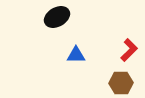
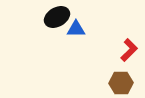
blue triangle: moved 26 px up
